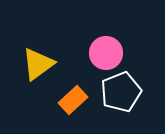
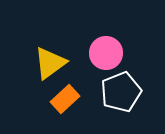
yellow triangle: moved 12 px right, 1 px up
orange rectangle: moved 8 px left, 1 px up
